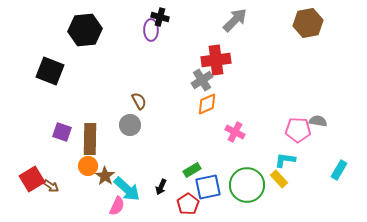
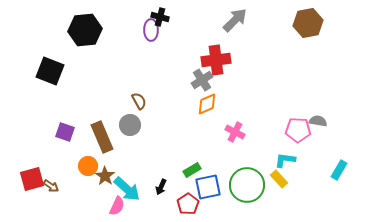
purple square: moved 3 px right
brown rectangle: moved 12 px right, 2 px up; rotated 24 degrees counterclockwise
red square: rotated 15 degrees clockwise
